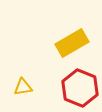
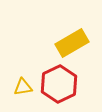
red hexagon: moved 21 px left, 4 px up; rotated 12 degrees clockwise
